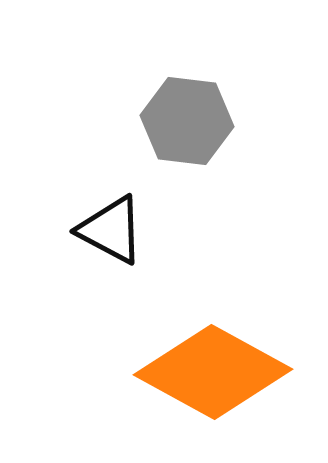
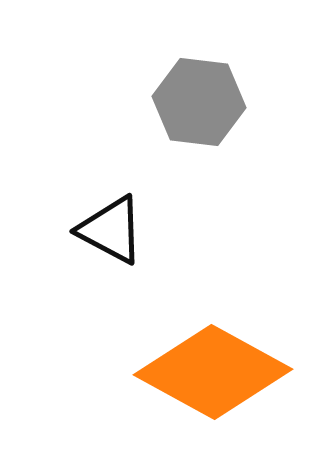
gray hexagon: moved 12 px right, 19 px up
